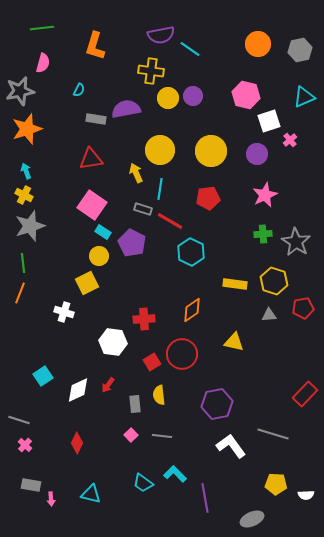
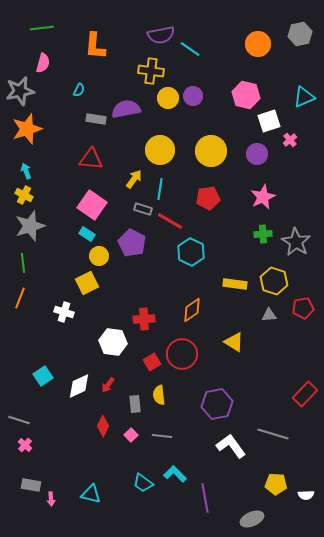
orange L-shape at (95, 46): rotated 12 degrees counterclockwise
gray hexagon at (300, 50): moved 16 px up
red triangle at (91, 159): rotated 15 degrees clockwise
yellow arrow at (136, 173): moved 2 px left, 6 px down; rotated 60 degrees clockwise
pink star at (265, 195): moved 2 px left, 2 px down
cyan rectangle at (103, 232): moved 16 px left, 2 px down
orange line at (20, 293): moved 5 px down
yellow triangle at (234, 342): rotated 20 degrees clockwise
white diamond at (78, 390): moved 1 px right, 4 px up
red diamond at (77, 443): moved 26 px right, 17 px up
